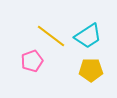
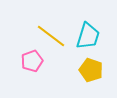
cyan trapezoid: rotated 40 degrees counterclockwise
yellow pentagon: rotated 20 degrees clockwise
